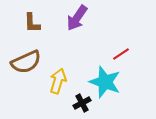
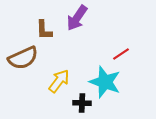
brown L-shape: moved 12 px right, 7 px down
brown semicircle: moved 3 px left, 4 px up
yellow arrow: moved 1 px right; rotated 20 degrees clockwise
black cross: rotated 30 degrees clockwise
